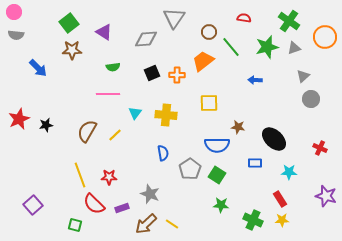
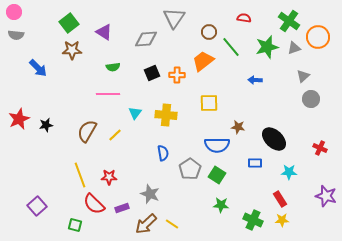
orange circle at (325, 37): moved 7 px left
purple square at (33, 205): moved 4 px right, 1 px down
